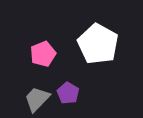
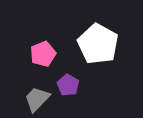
purple pentagon: moved 8 px up
